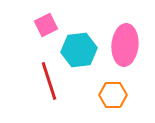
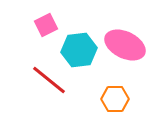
pink ellipse: rotated 69 degrees counterclockwise
red line: moved 1 px up; rotated 33 degrees counterclockwise
orange hexagon: moved 2 px right, 4 px down
